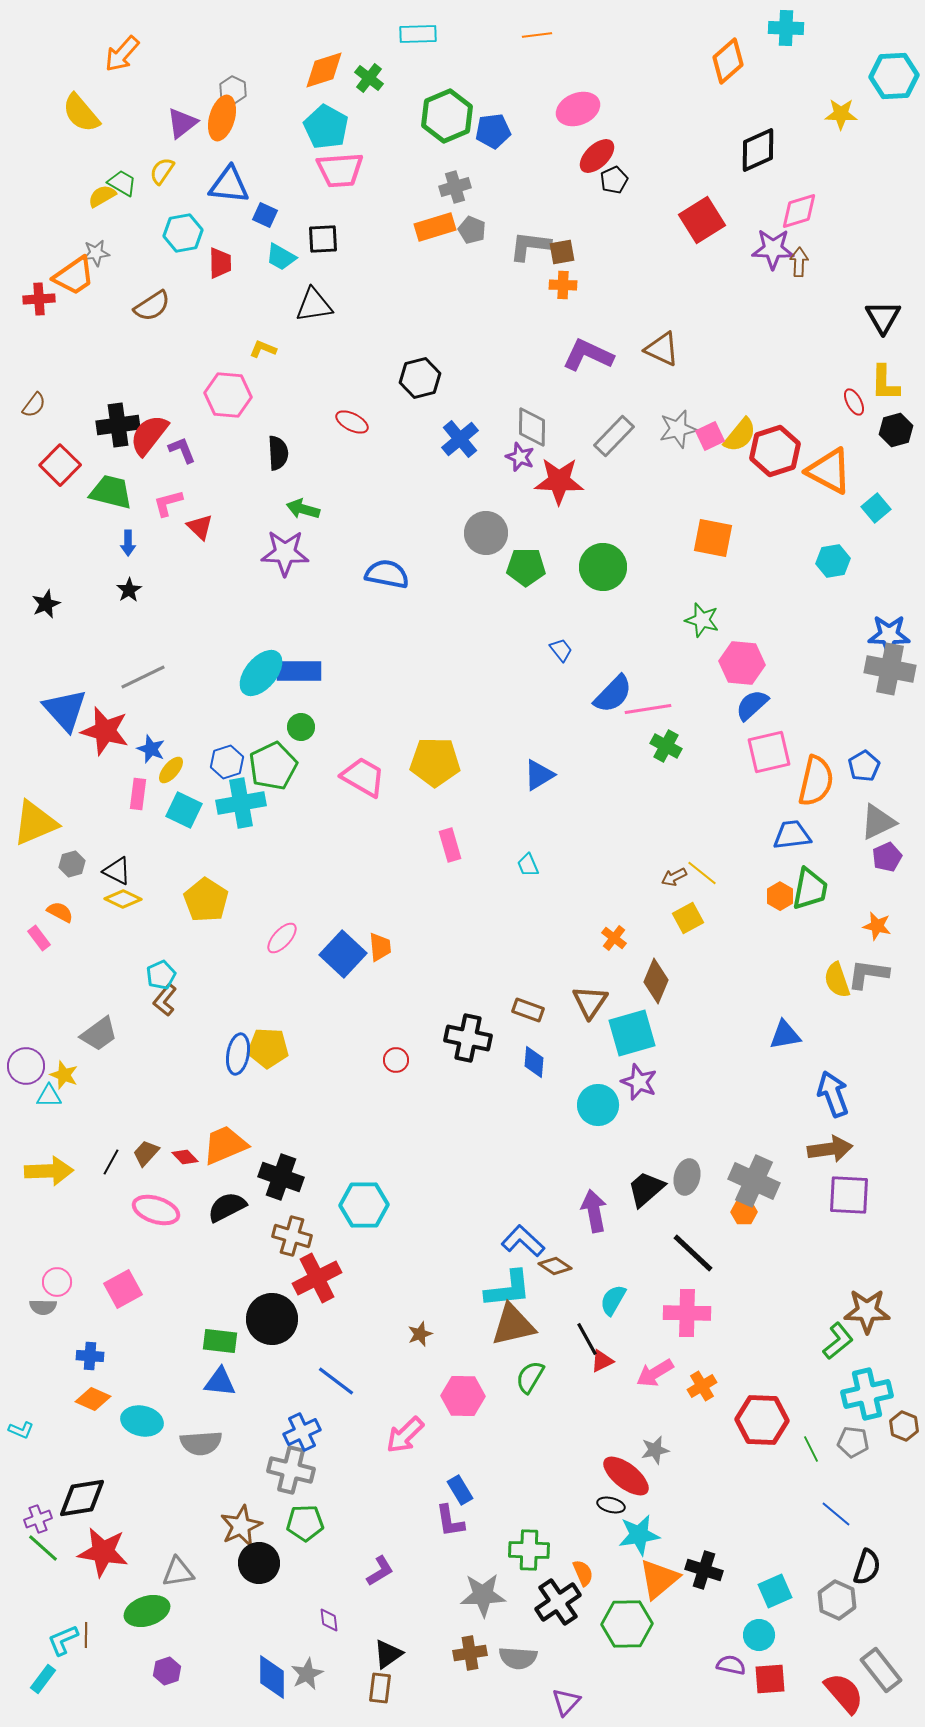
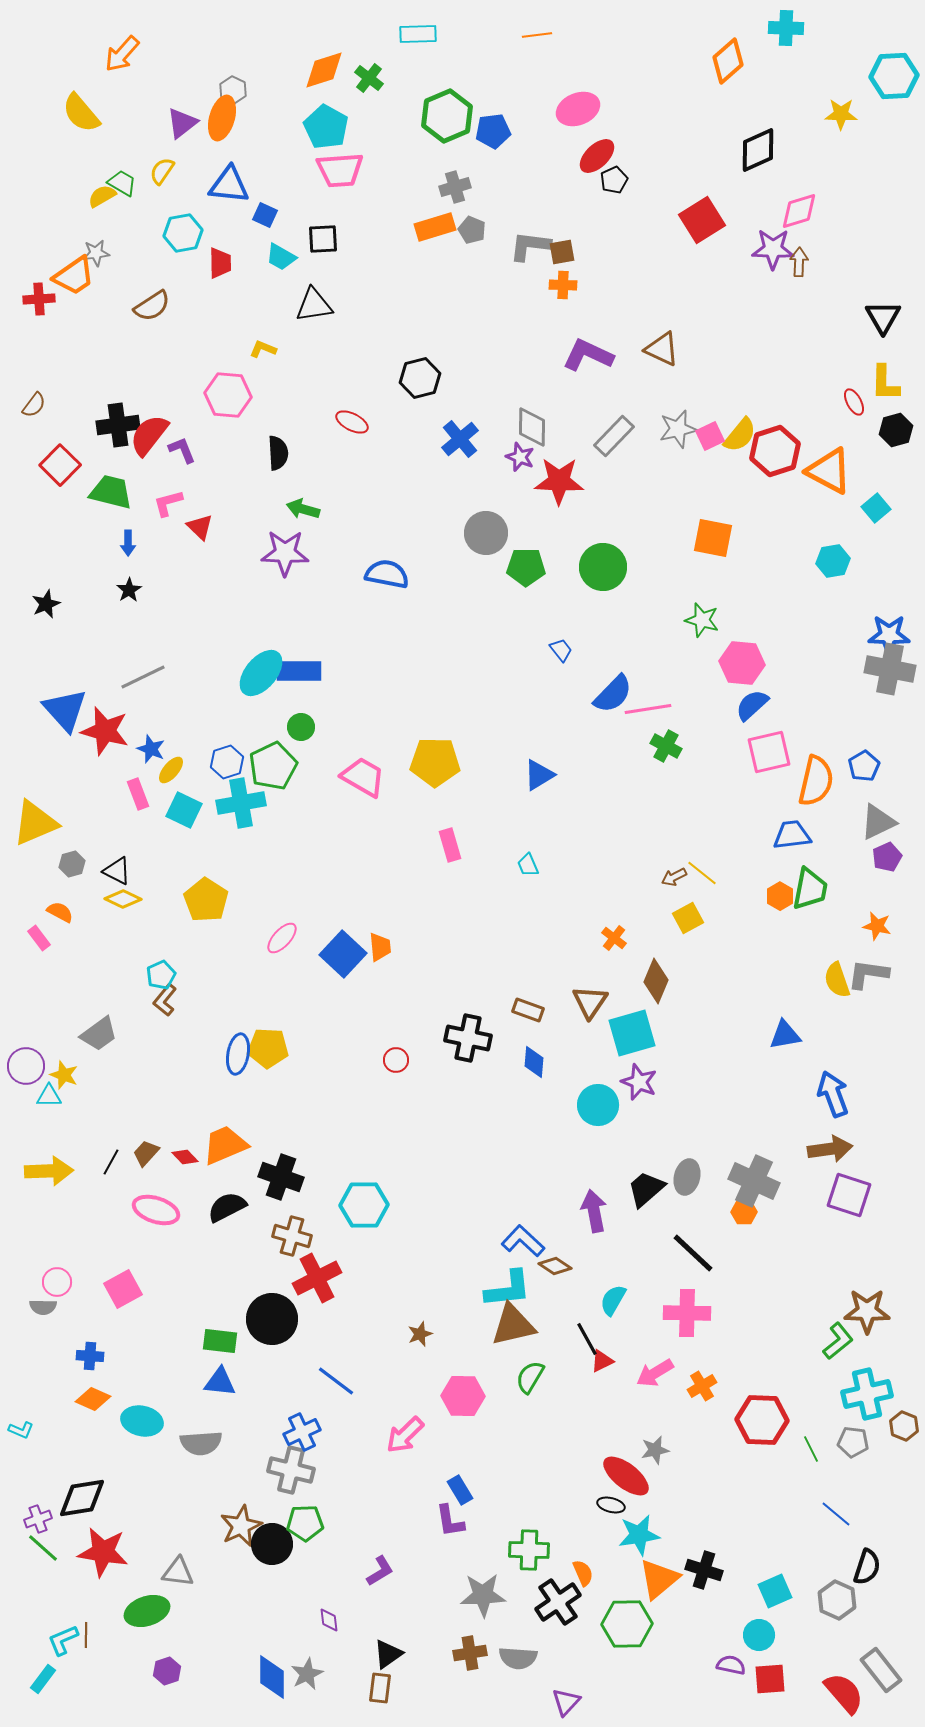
pink rectangle at (138, 794): rotated 28 degrees counterclockwise
purple square at (849, 1195): rotated 15 degrees clockwise
black circle at (259, 1563): moved 13 px right, 19 px up
gray triangle at (178, 1572): rotated 16 degrees clockwise
